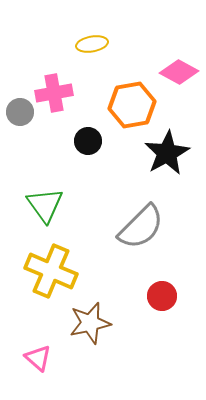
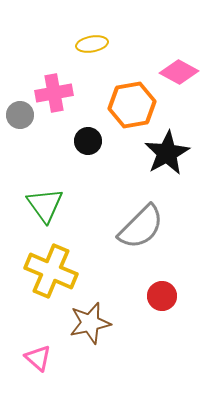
gray circle: moved 3 px down
